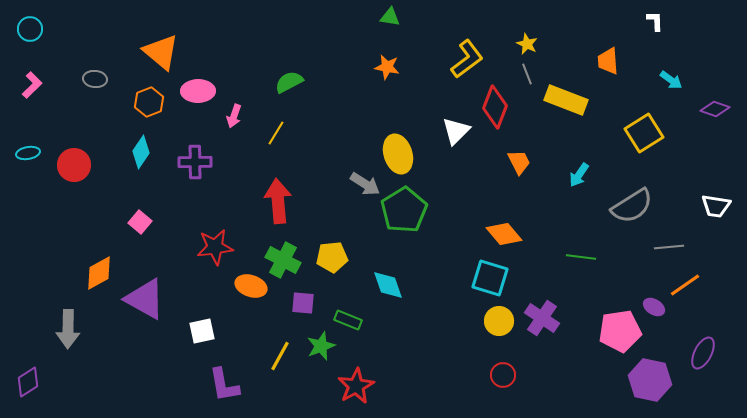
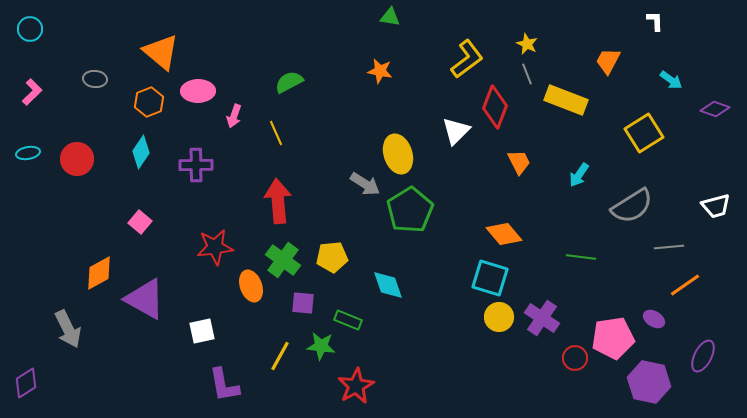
orange trapezoid at (608, 61): rotated 32 degrees clockwise
orange star at (387, 67): moved 7 px left, 4 px down
pink L-shape at (32, 85): moved 7 px down
yellow line at (276, 133): rotated 55 degrees counterclockwise
purple cross at (195, 162): moved 1 px right, 3 px down
red circle at (74, 165): moved 3 px right, 6 px up
white trapezoid at (716, 206): rotated 24 degrees counterclockwise
green pentagon at (404, 210): moved 6 px right
green cross at (283, 260): rotated 8 degrees clockwise
orange ellipse at (251, 286): rotated 52 degrees clockwise
purple ellipse at (654, 307): moved 12 px down
yellow circle at (499, 321): moved 4 px up
gray arrow at (68, 329): rotated 27 degrees counterclockwise
pink pentagon at (620, 331): moved 7 px left, 7 px down
green star at (321, 346): rotated 28 degrees clockwise
purple ellipse at (703, 353): moved 3 px down
red circle at (503, 375): moved 72 px right, 17 px up
purple hexagon at (650, 380): moved 1 px left, 2 px down
purple diamond at (28, 382): moved 2 px left, 1 px down
